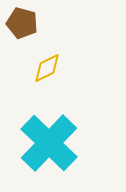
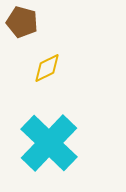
brown pentagon: moved 1 px up
